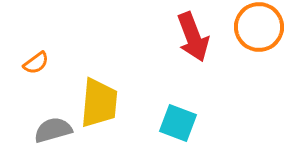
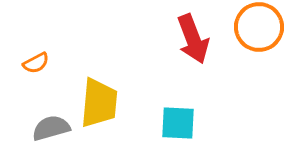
red arrow: moved 2 px down
orange semicircle: rotated 8 degrees clockwise
cyan square: rotated 18 degrees counterclockwise
gray semicircle: moved 2 px left, 2 px up
